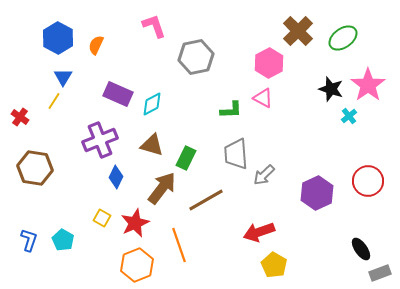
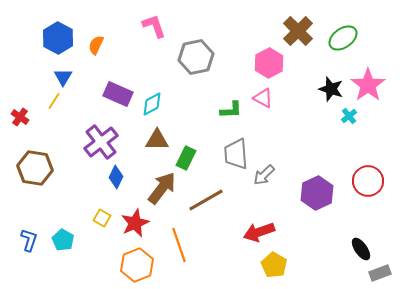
purple cross: moved 1 px right, 2 px down; rotated 16 degrees counterclockwise
brown triangle: moved 5 px right, 5 px up; rotated 15 degrees counterclockwise
